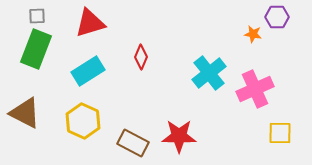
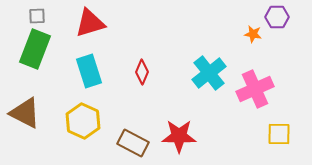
green rectangle: moved 1 px left
red diamond: moved 1 px right, 15 px down
cyan rectangle: moved 1 px right; rotated 76 degrees counterclockwise
yellow square: moved 1 px left, 1 px down
